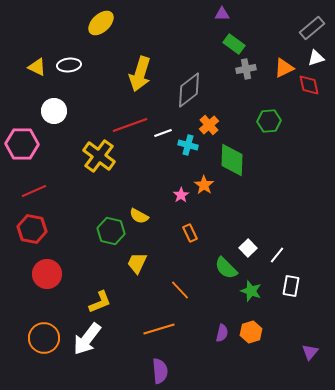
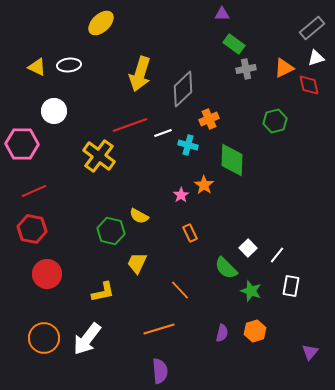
gray diamond at (189, 90): moved 6 px left, 1 px up; rotated 6 degrees counterclockwise
green hexagon at (269, 121): moved 6 px right; rotated 10 degrees counterclockwise
orange cross at (209, 125): moved 6 px up; rotated 18 degrees clockwise
yellow L-shape at (100, 302): moved 3 px right, 10 px up; rotated 10 degrees clockwise
orange hexagon at (251, 332): moved 4 px right, 1 px up
